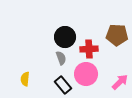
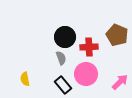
brown pentagon: rotated 20 degrees clockwise
red cross: moved 2 px up
yellow semicircle: rotated 16 degrees counterclockwise
